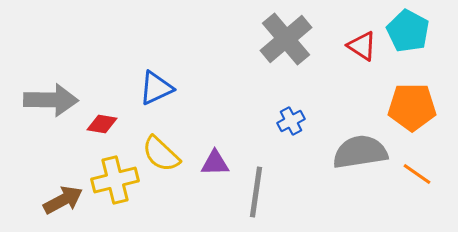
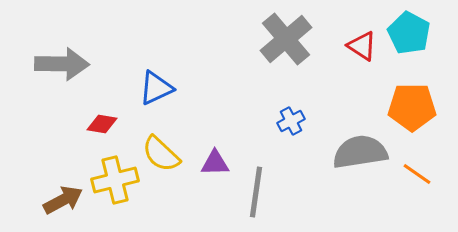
cyan pentagon: moved 1 px right, 2 px down
gray arrow: moved 11 px right, 36 px up
